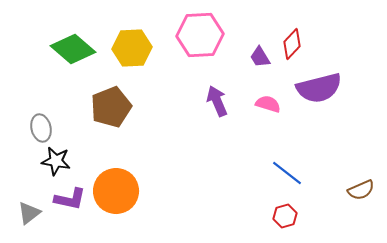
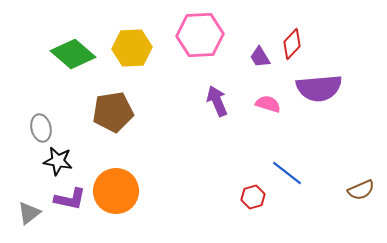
green diamond: moved 5 px down
purple semicircle: rotated 9 degrees clockwise
brown pentagon: moved 2 px right, 5 px down; rotated 12 degrees clockwise
black star: moved 2 px right
red hexagon: moved 32 px left, 19 px up
